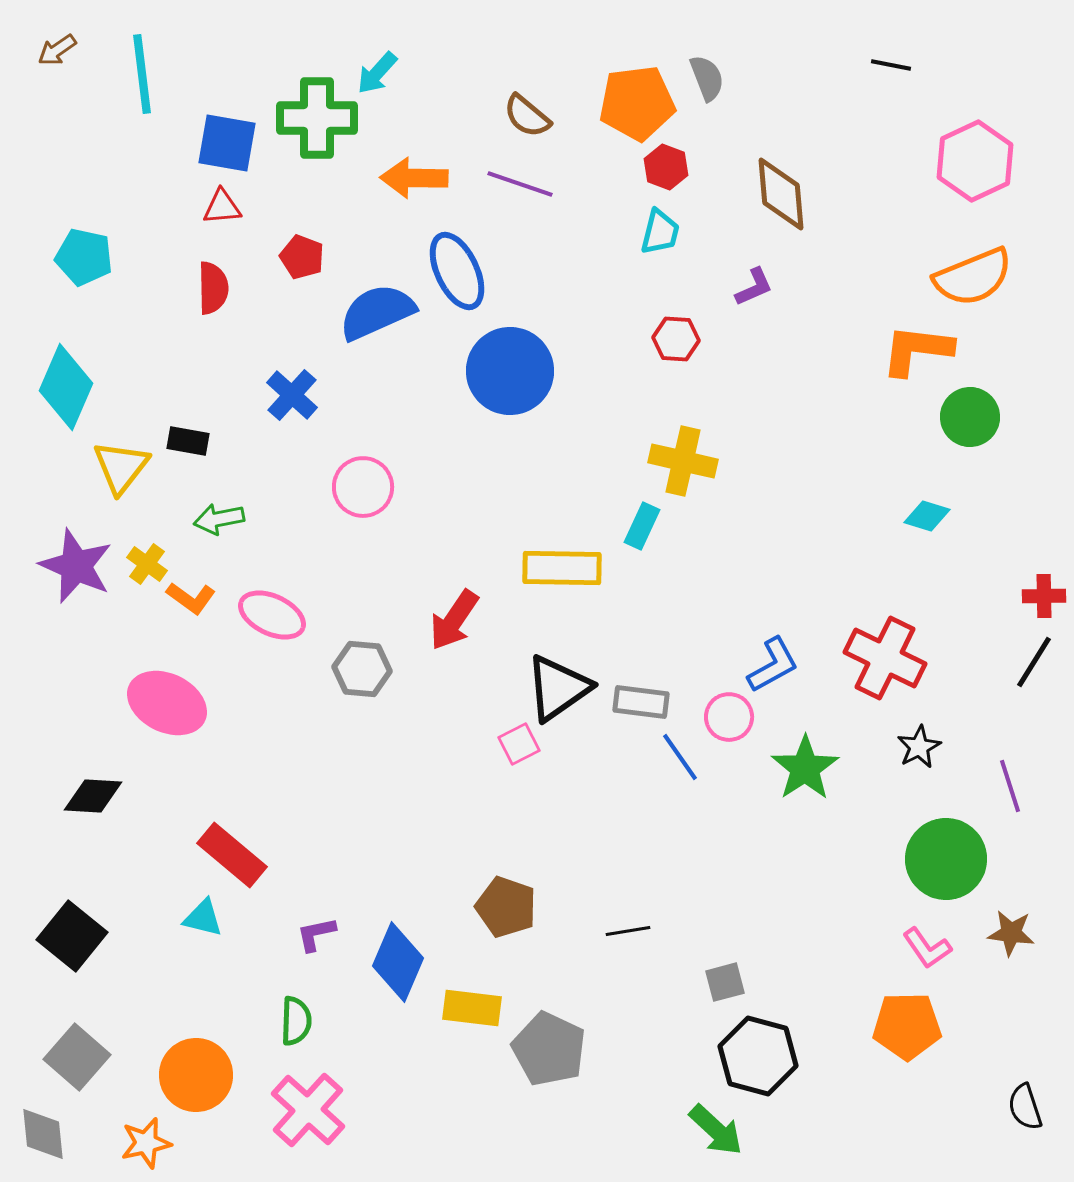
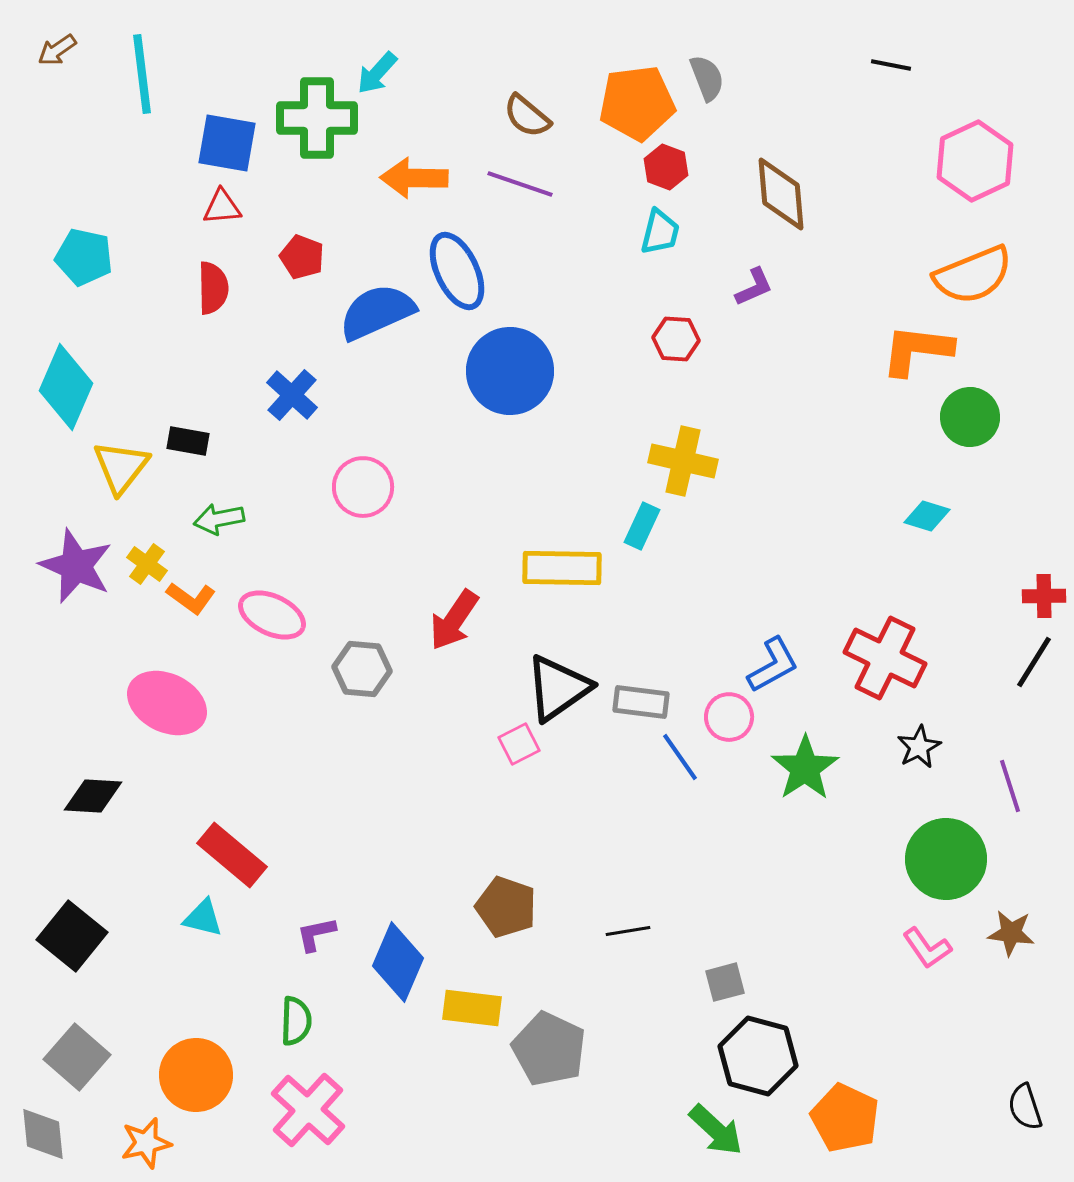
orange semicircle at (973, 277): moved 2 px up
orange pentagon at (907, 1026): moved 62 px left, 92 px down; rotated 26 degrees clockwise
